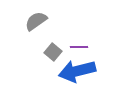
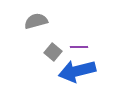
gray semicircle: rotated 20 degrees clockwise
